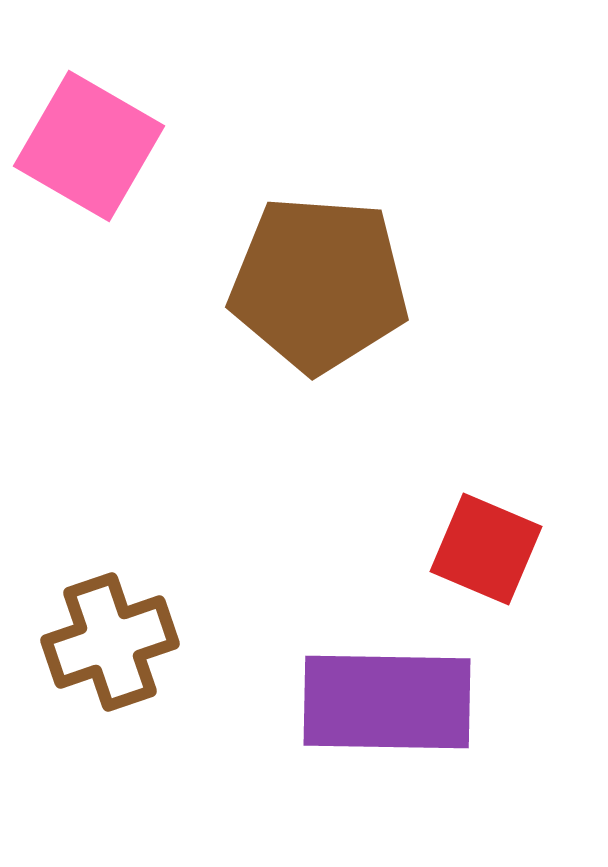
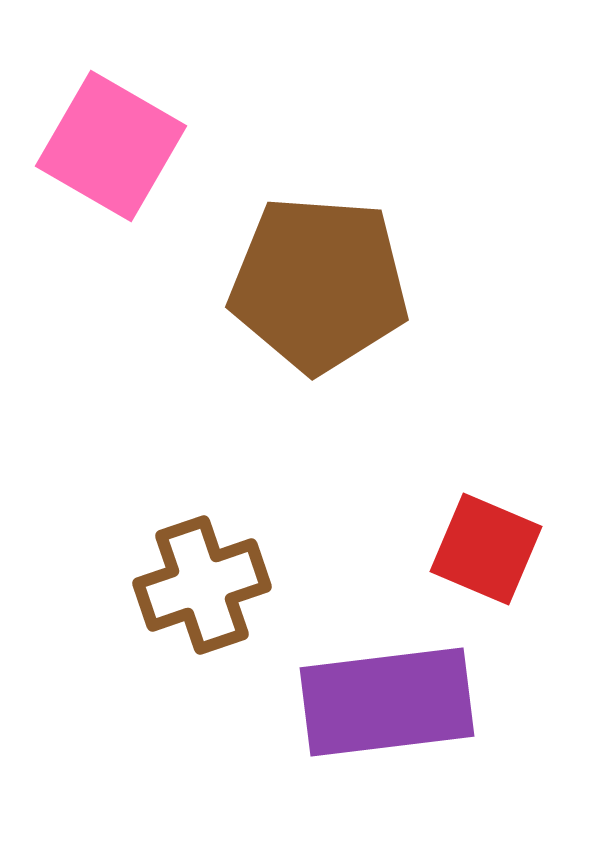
pink square: moved 22 px right
brown cross: moved 92 px right, 57 px up
purple rectangle: rotated 8 degrees counterclockwise
